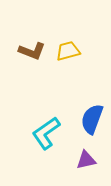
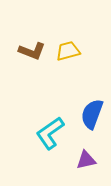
blue semicircle: moved 5 px up
cyan L-shape: moved 4 px right
